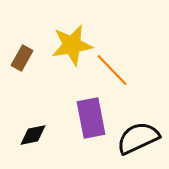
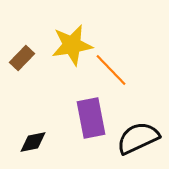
brown rectangle: rotated 15 degrees clockwise
orange line: moved 1 px left
black diamond: moved 7 px down
